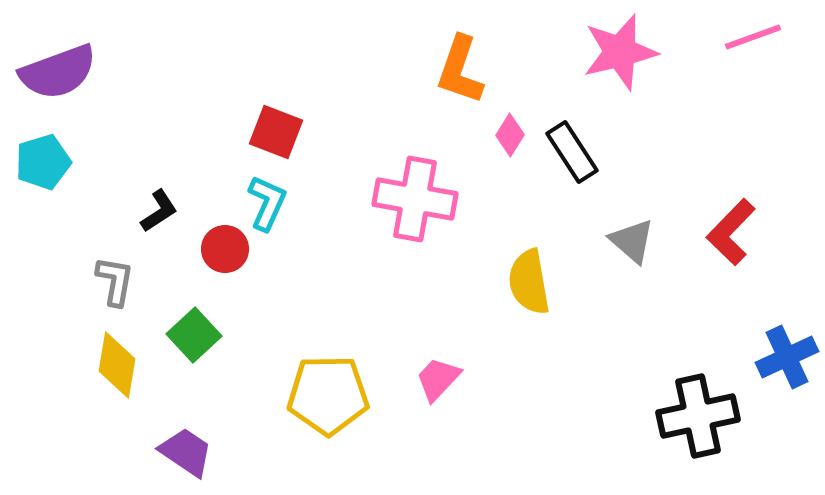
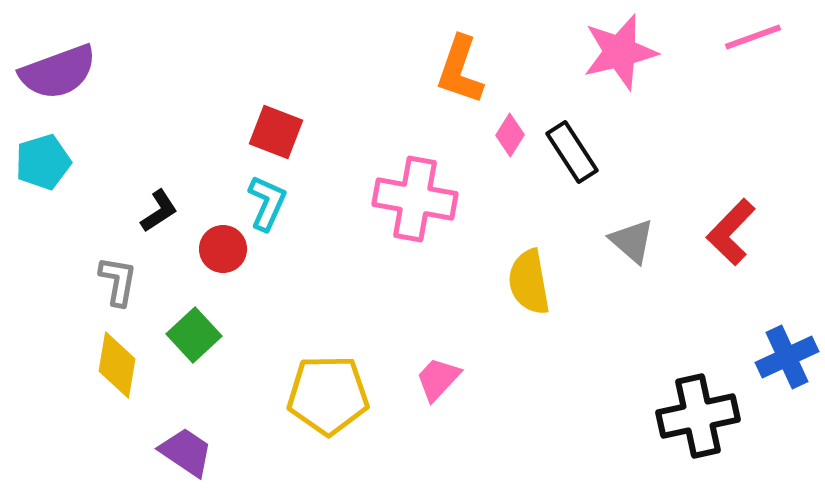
red circle: moved 2 px left
gray L-shape: moved 3 px right
